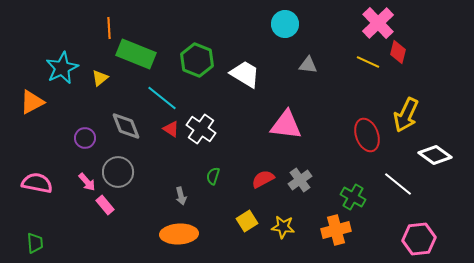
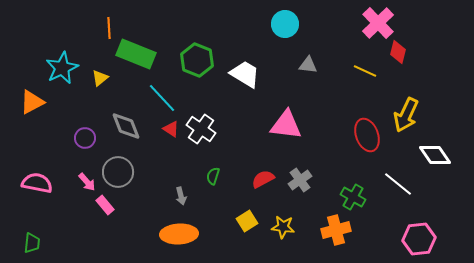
yellow line: moved 3 px left, 9 px down
cyan line: rotated 8 degrees clockwise
white diamond: rotated 20 degrees clockwise
green trapezoid: moved 3 px left; rotated 10 degrees clockwise
